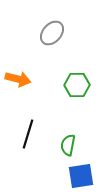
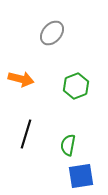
orange arrow: moved 3 px right
green hexagon: moved 1 px left, 1 px down; rotated 20 degrees counterclockwise
black line: moved 2 px left
